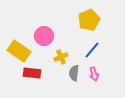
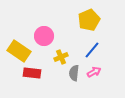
pink arrow: moved 2 px up; rotated 104 degrees counterclockwise
